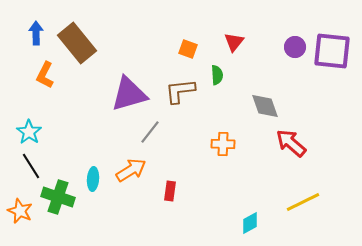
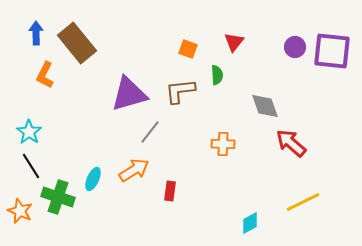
orange arrow: moved 3 px right
cyan ellipse: rotated 20 degrees clockwise
